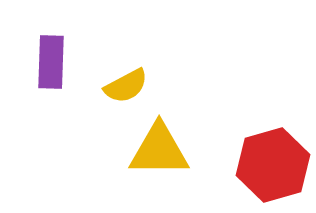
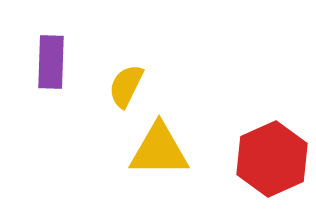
yellow semicircle: rotated 144 degrees clockwise
red hexagon: moved 1 px left, 6 px up; rotated 8 degrees counterclockwise
